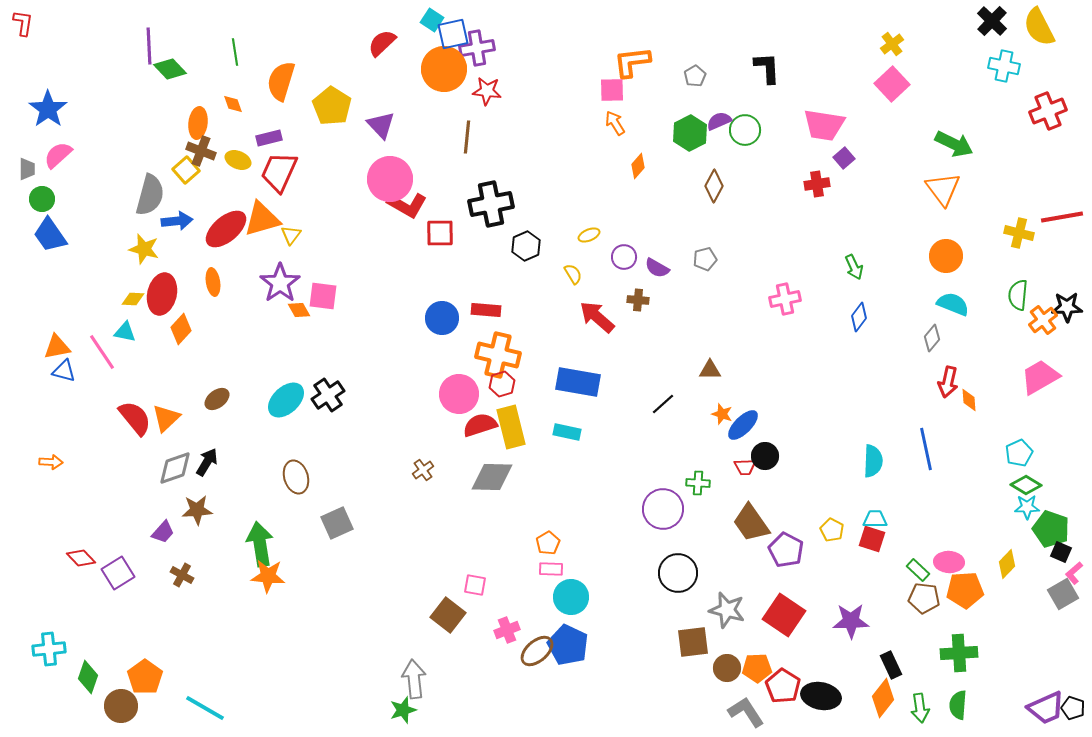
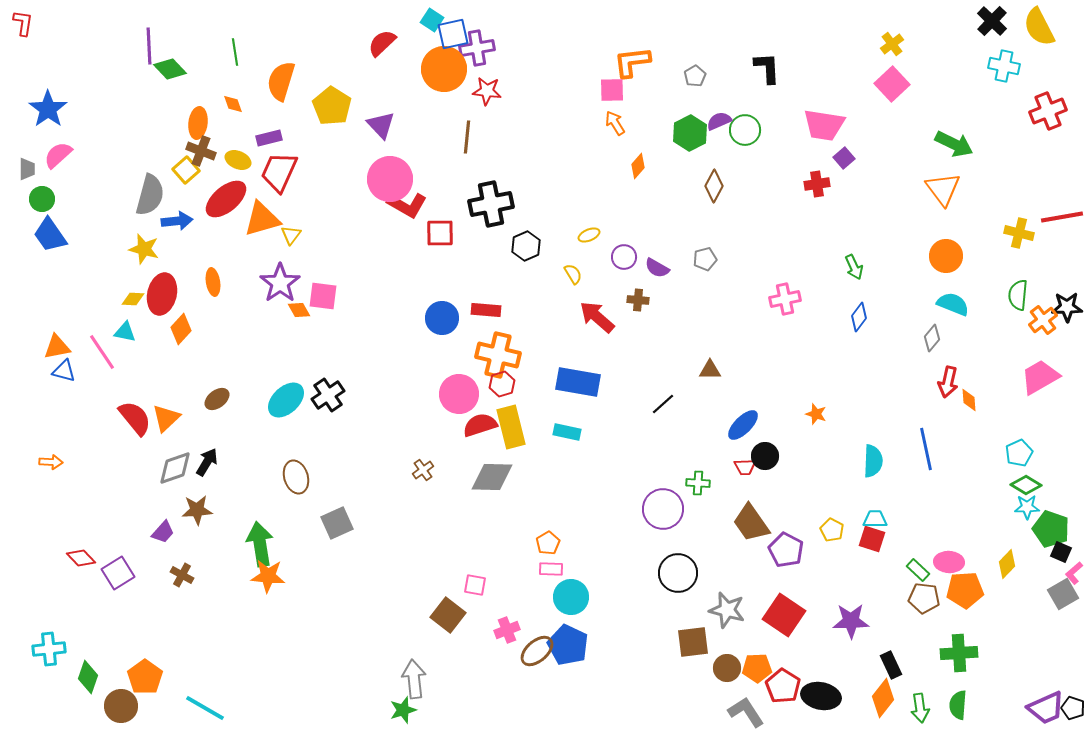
red ellipse at (226, 229): moved 30 px up
orange star at (722, 414): moved 94 px right
